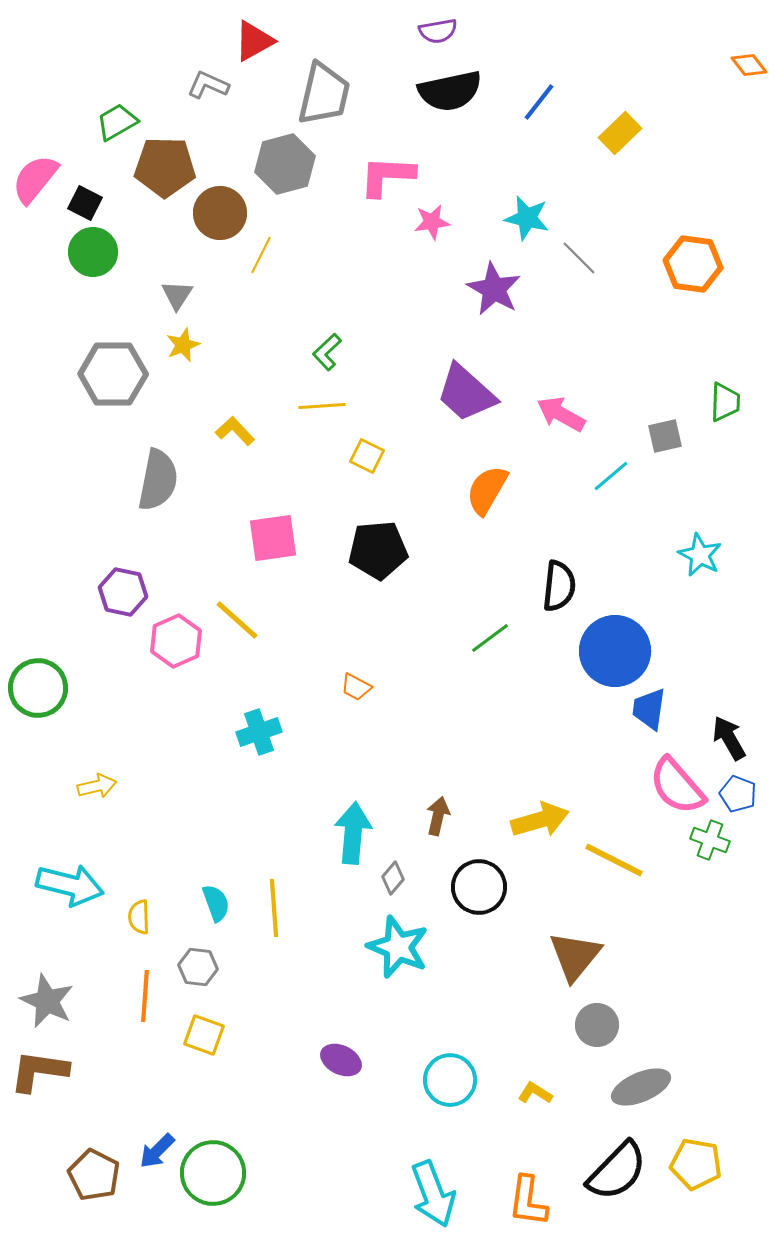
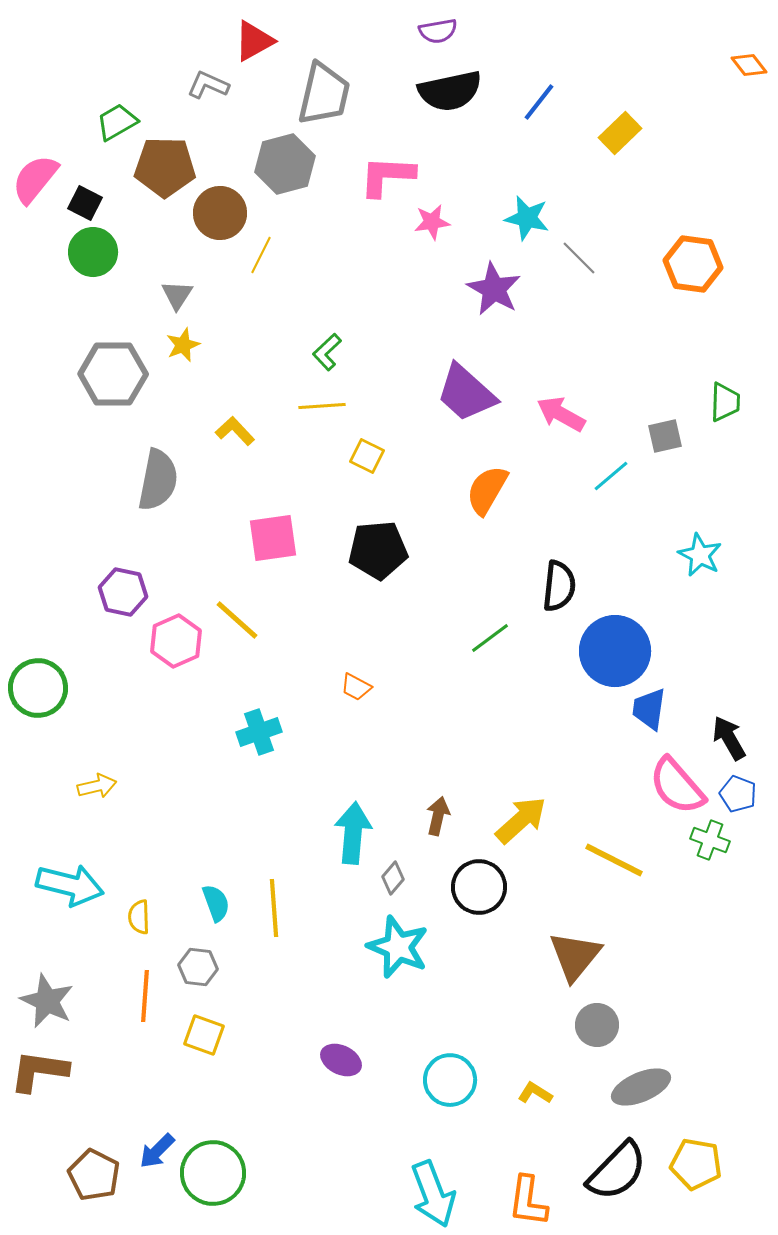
yellow arrow at (540, 820): moved 19 px left; rotated 26 degrees counterclockwise
